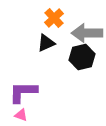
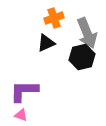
orange cross: rotated 24 degrees clockwise
gray arrow: rotated 112 degrees counterclockwise
purple L-shape: moved 1 px right, 1 px up
